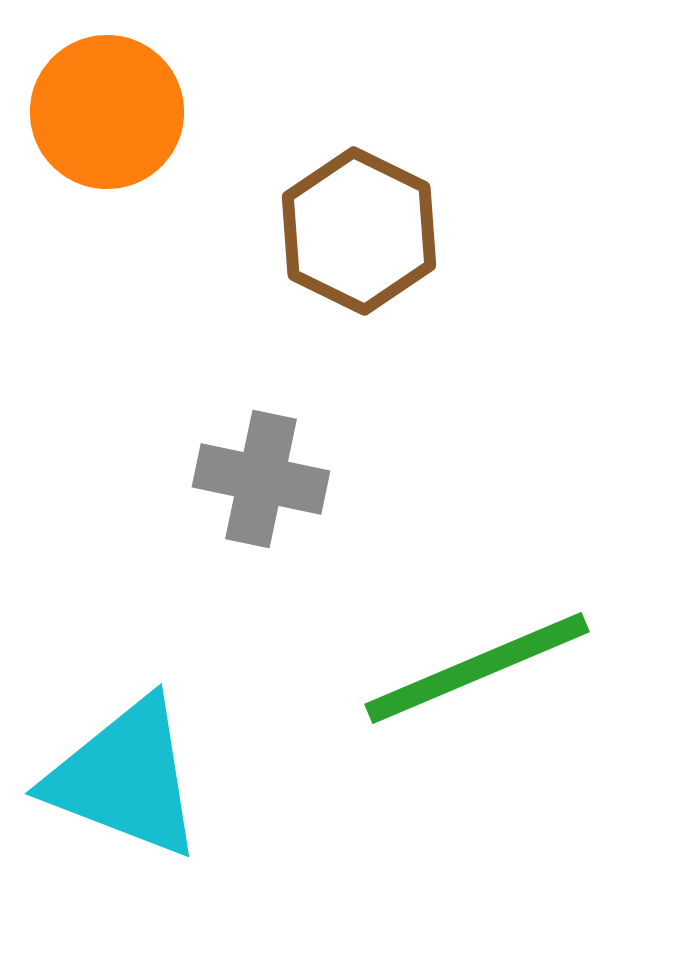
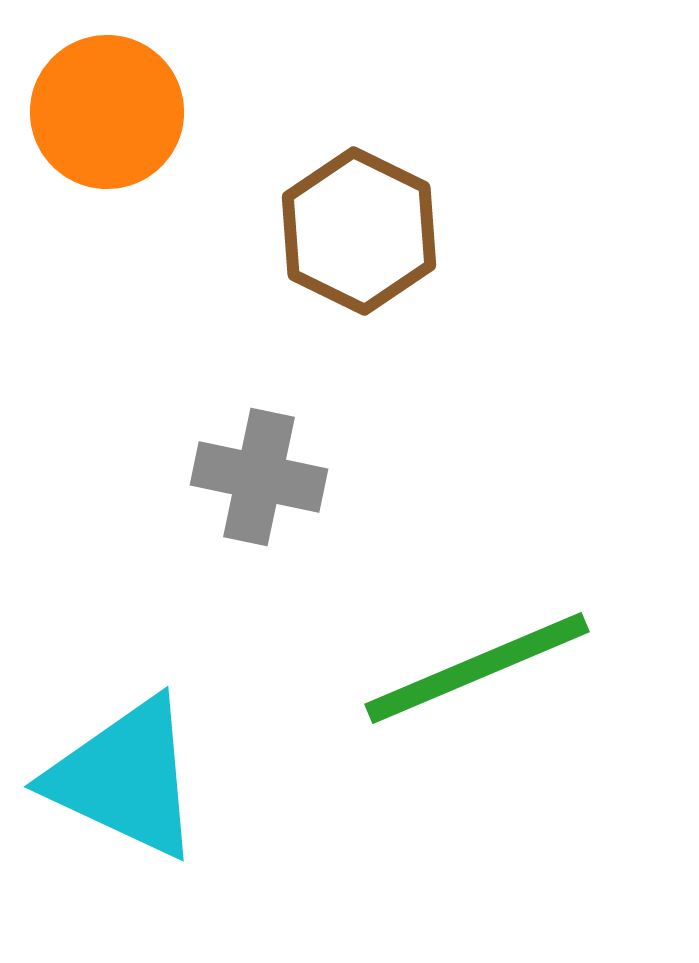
gray cross: moved 2 px left, 2 px up
cyan triangle: rotated 4 degrees clockwise
